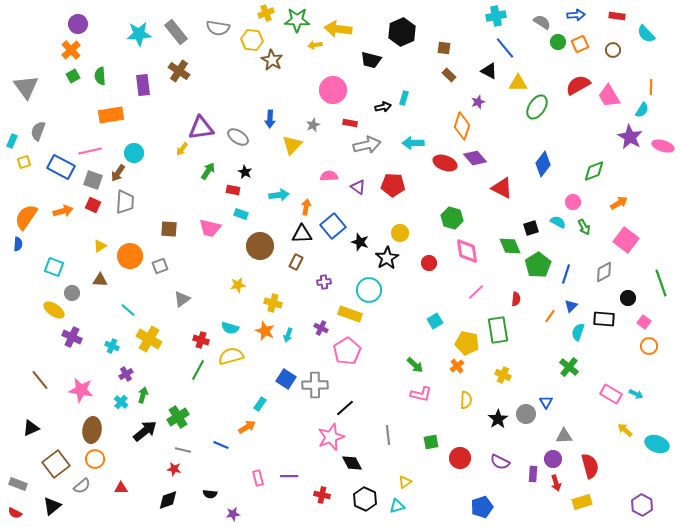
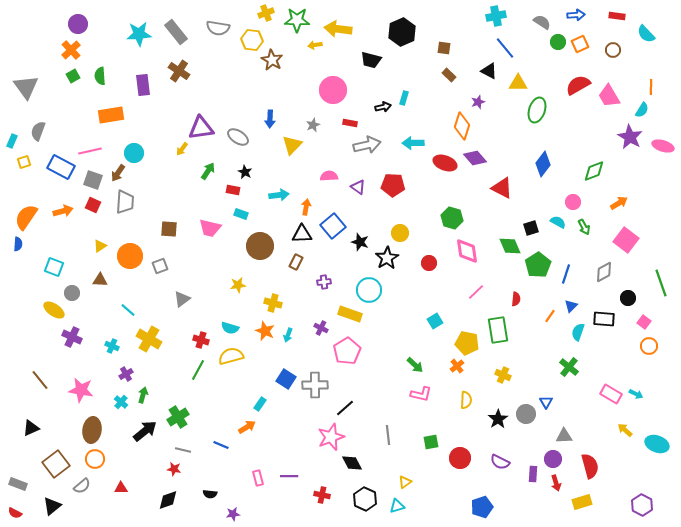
green ellipse at (537, 107): moved 3 px down; rotated 15 degrees counterclockwise
